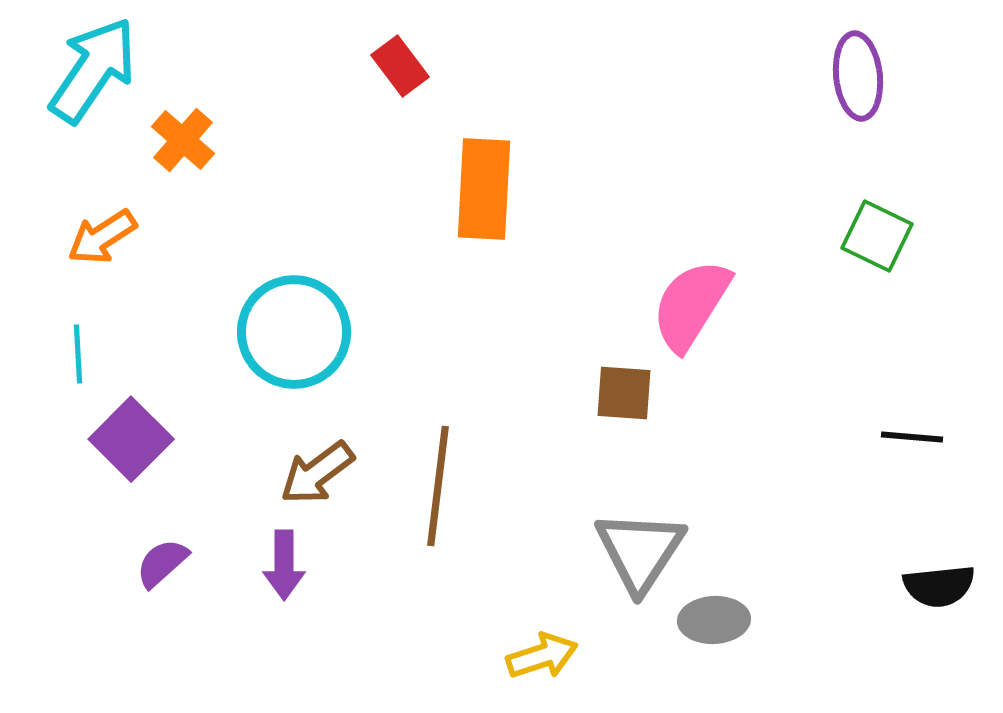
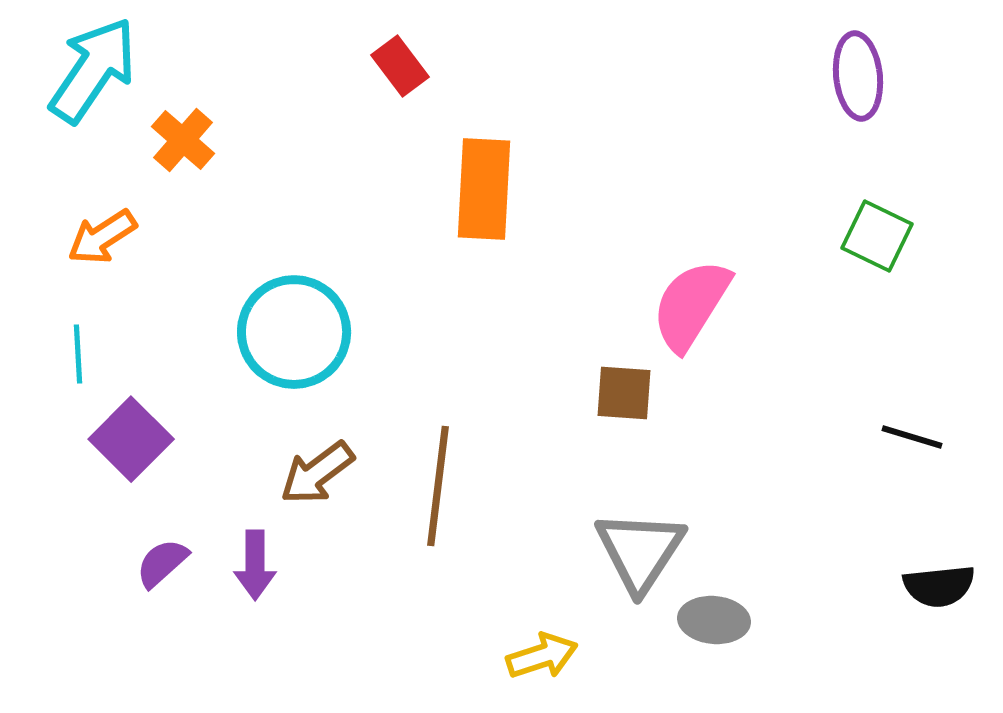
black line: rotated 12 degrees clockwise
purple arrow: moved 29 px left
gray ellipse: rotated 8 degrees clockwise
